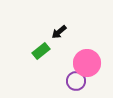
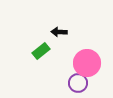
black arrow: rotated 42 degrees clockwise
purple circle: moved 2 px right, 2 px down
